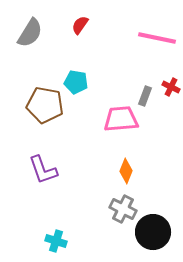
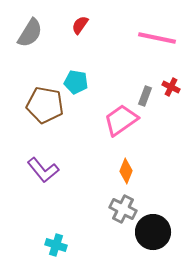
pink trapezoid: moved 1 px down; rotated 30 degrees counterclockwise
purple L-shape: rotated 20 degrees counterclockwise
cyan cross: moved 4 px down
